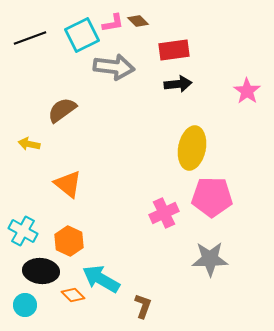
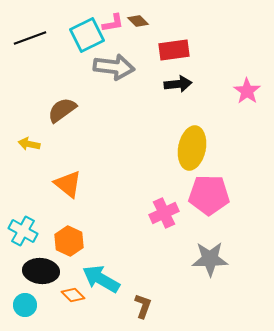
cyan square: moved 5 px right
pink pentagon: moved 3 px left, 2 px up
